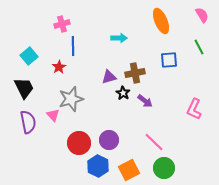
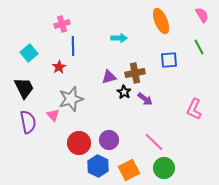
cyan square: moved 3 px up
black star: moved 1 px right, 1 px up
purple arrow: moved 2 px up
